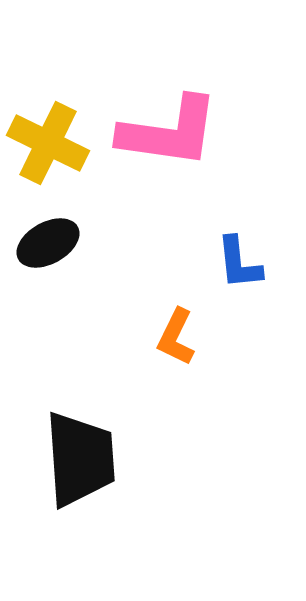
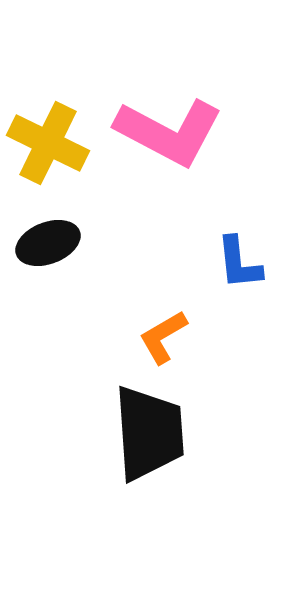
pink L-shape: rotated 20 degrees clockwise
black ellipse: rotated 8 degrees clockwise
orange L-shape: moved 13 px left; rotated 34 degrees clockwise
black trapezoid: moved 69 px right, 26 px up
